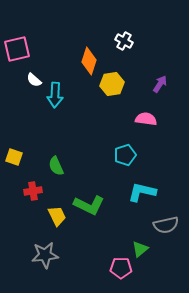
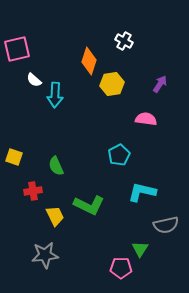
cyan pentagon: moved 6 px left; rotated 10 degrees counterclockwise
yellow trapezoid: moved 2 px left
green triangle: rotated 18 degrees counterclockwise
